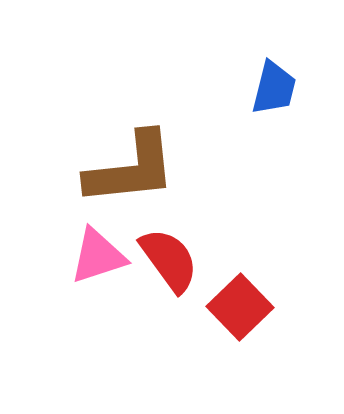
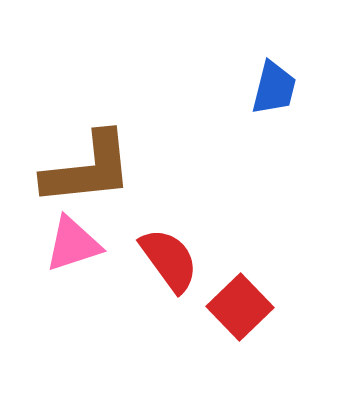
brown L-shape: moved 43 px left
pink triangle: moved 25 px left, 12 px up
